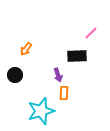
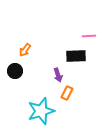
pink line: moved 2 px left, 3 px down; rotated 40 degrees clockwise
orange arrow: moved 1 px left, 1 px down
black rectangle: moved 1 px left
black circle: moved 4 px up
orange rectangle: moved 3 px right; rotated 24 degrees clockwise
